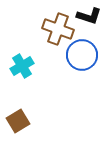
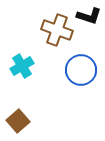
brown cross: moved 1 px left, 1 px down
blue circle: moved 1 px left, 15 px down
brown square: rotated 10 degrees counterclockwise
